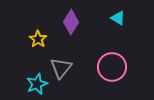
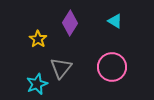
cyan triangle: moved 3 px left, 3 px down
purple diamond: moved 1 px left, 1 px down
